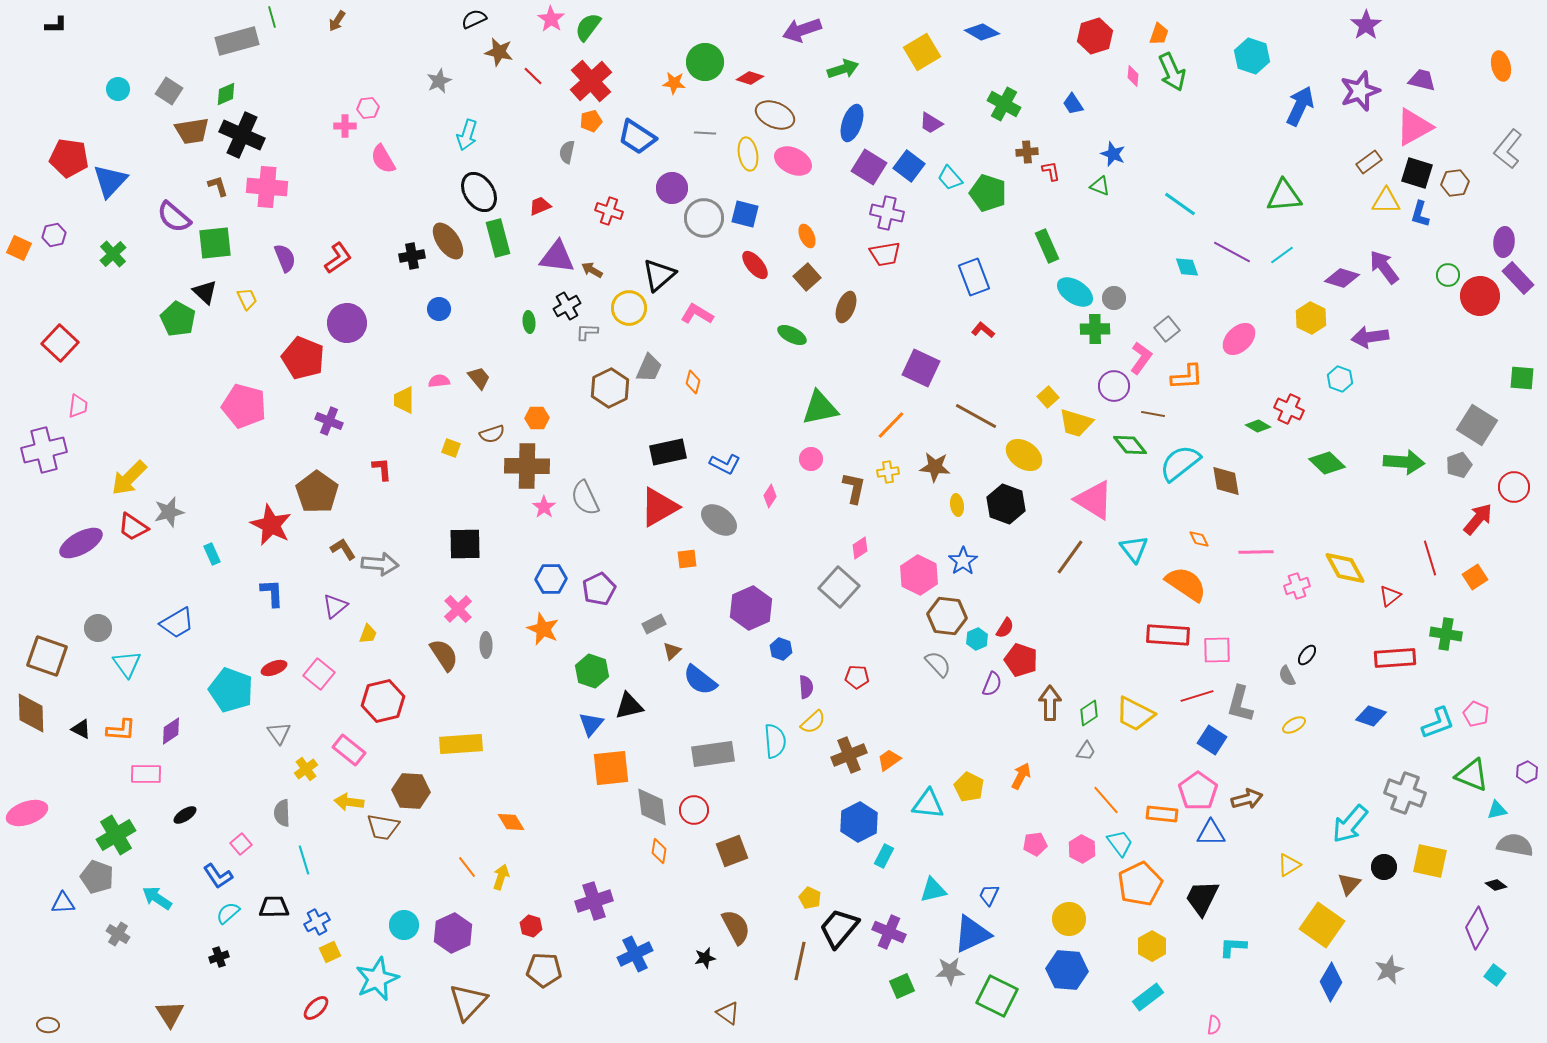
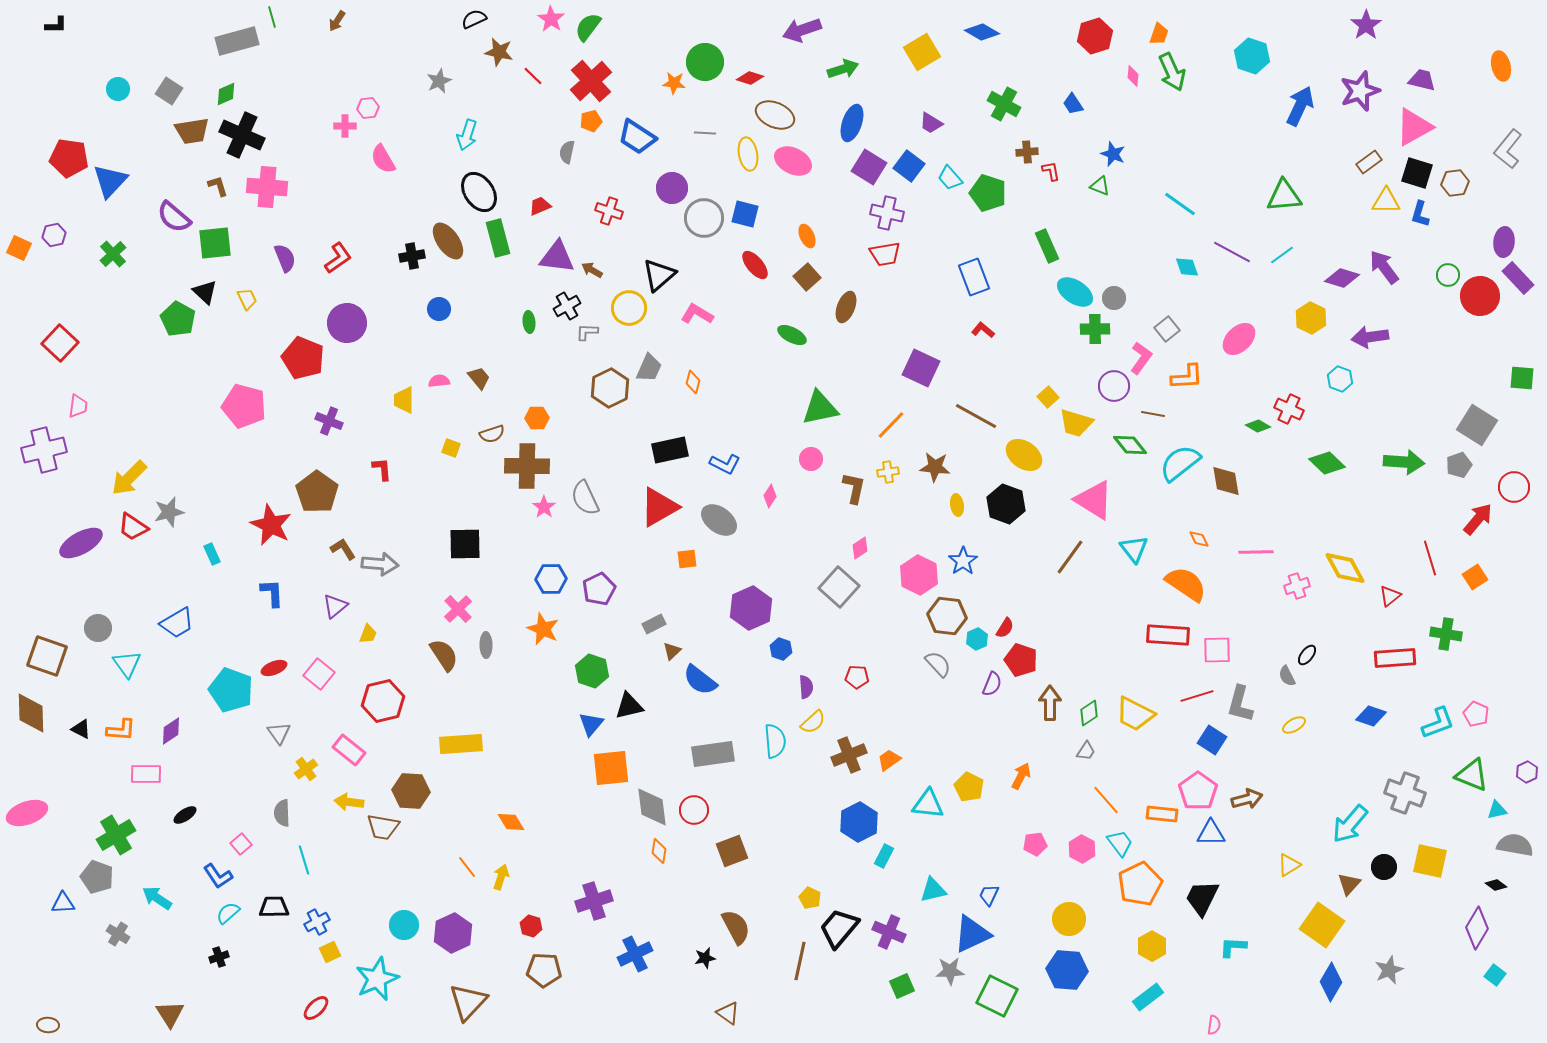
black rectangle at (668, 452): moved 2 px right, 2 px up
